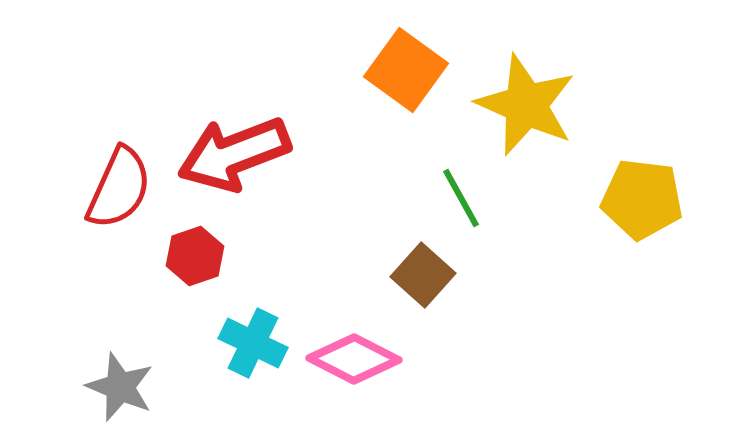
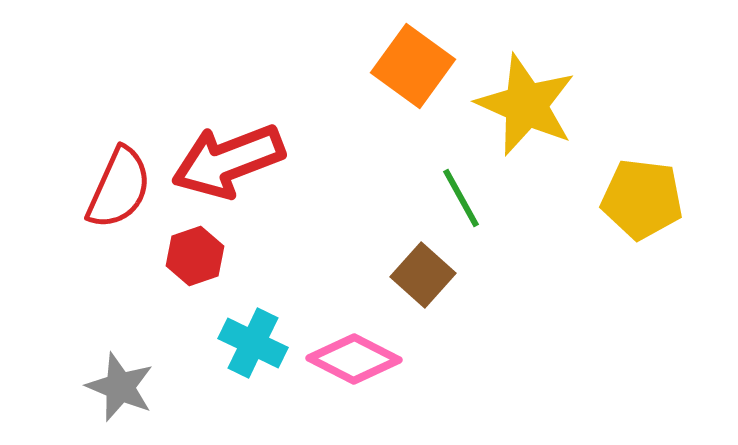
orange square: moved 7 px right, 4 px up
red arrow: moved 6 px left, 7 px down
